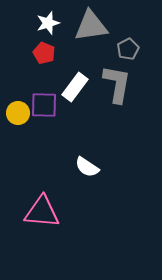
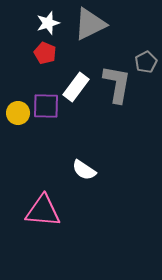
gray triangle: moved 1 px left, 2 px up; rotated 18 degrees counterclockwise
gray pentagon: moved 18 px right, 13 px down
red pentagon: moved 1 px right
white rectangle: moved 1 px right
purple square: moved 2 px right, 1 px down
white semicircle: moved 3 px left, 3 px down
pink triangle: moved 1 px right, 1 px up
